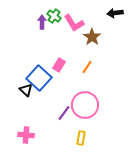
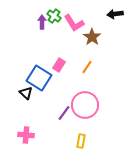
black arrow: moved 1 px down
blue square: rotated 10 degrees counterclockwise
black triangle: moved 3 px down
yellow rectangle: moved 3 px down
